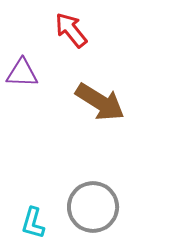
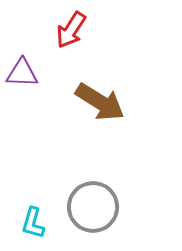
red arrow: rotated 108 degrees counterclockwise
